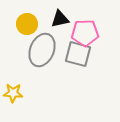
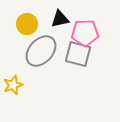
gray ellipse: moved 1 px left, 1 px down; rotated 20 degrees clockwise
yellow star: moved 8 px up; rotated 24 degrees counterclockwise
